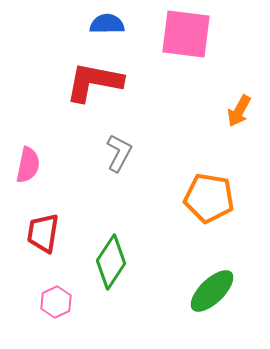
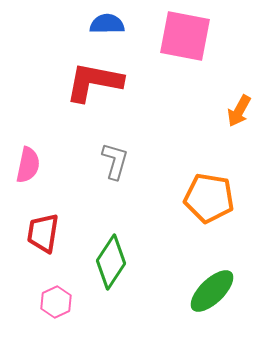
pink square: moved 1 px left, 2 px down; rotated 4 degrees clockwise
gray L-shape: moved 4 px left, 8 px down; rotated 12 degrees counterclockwise
